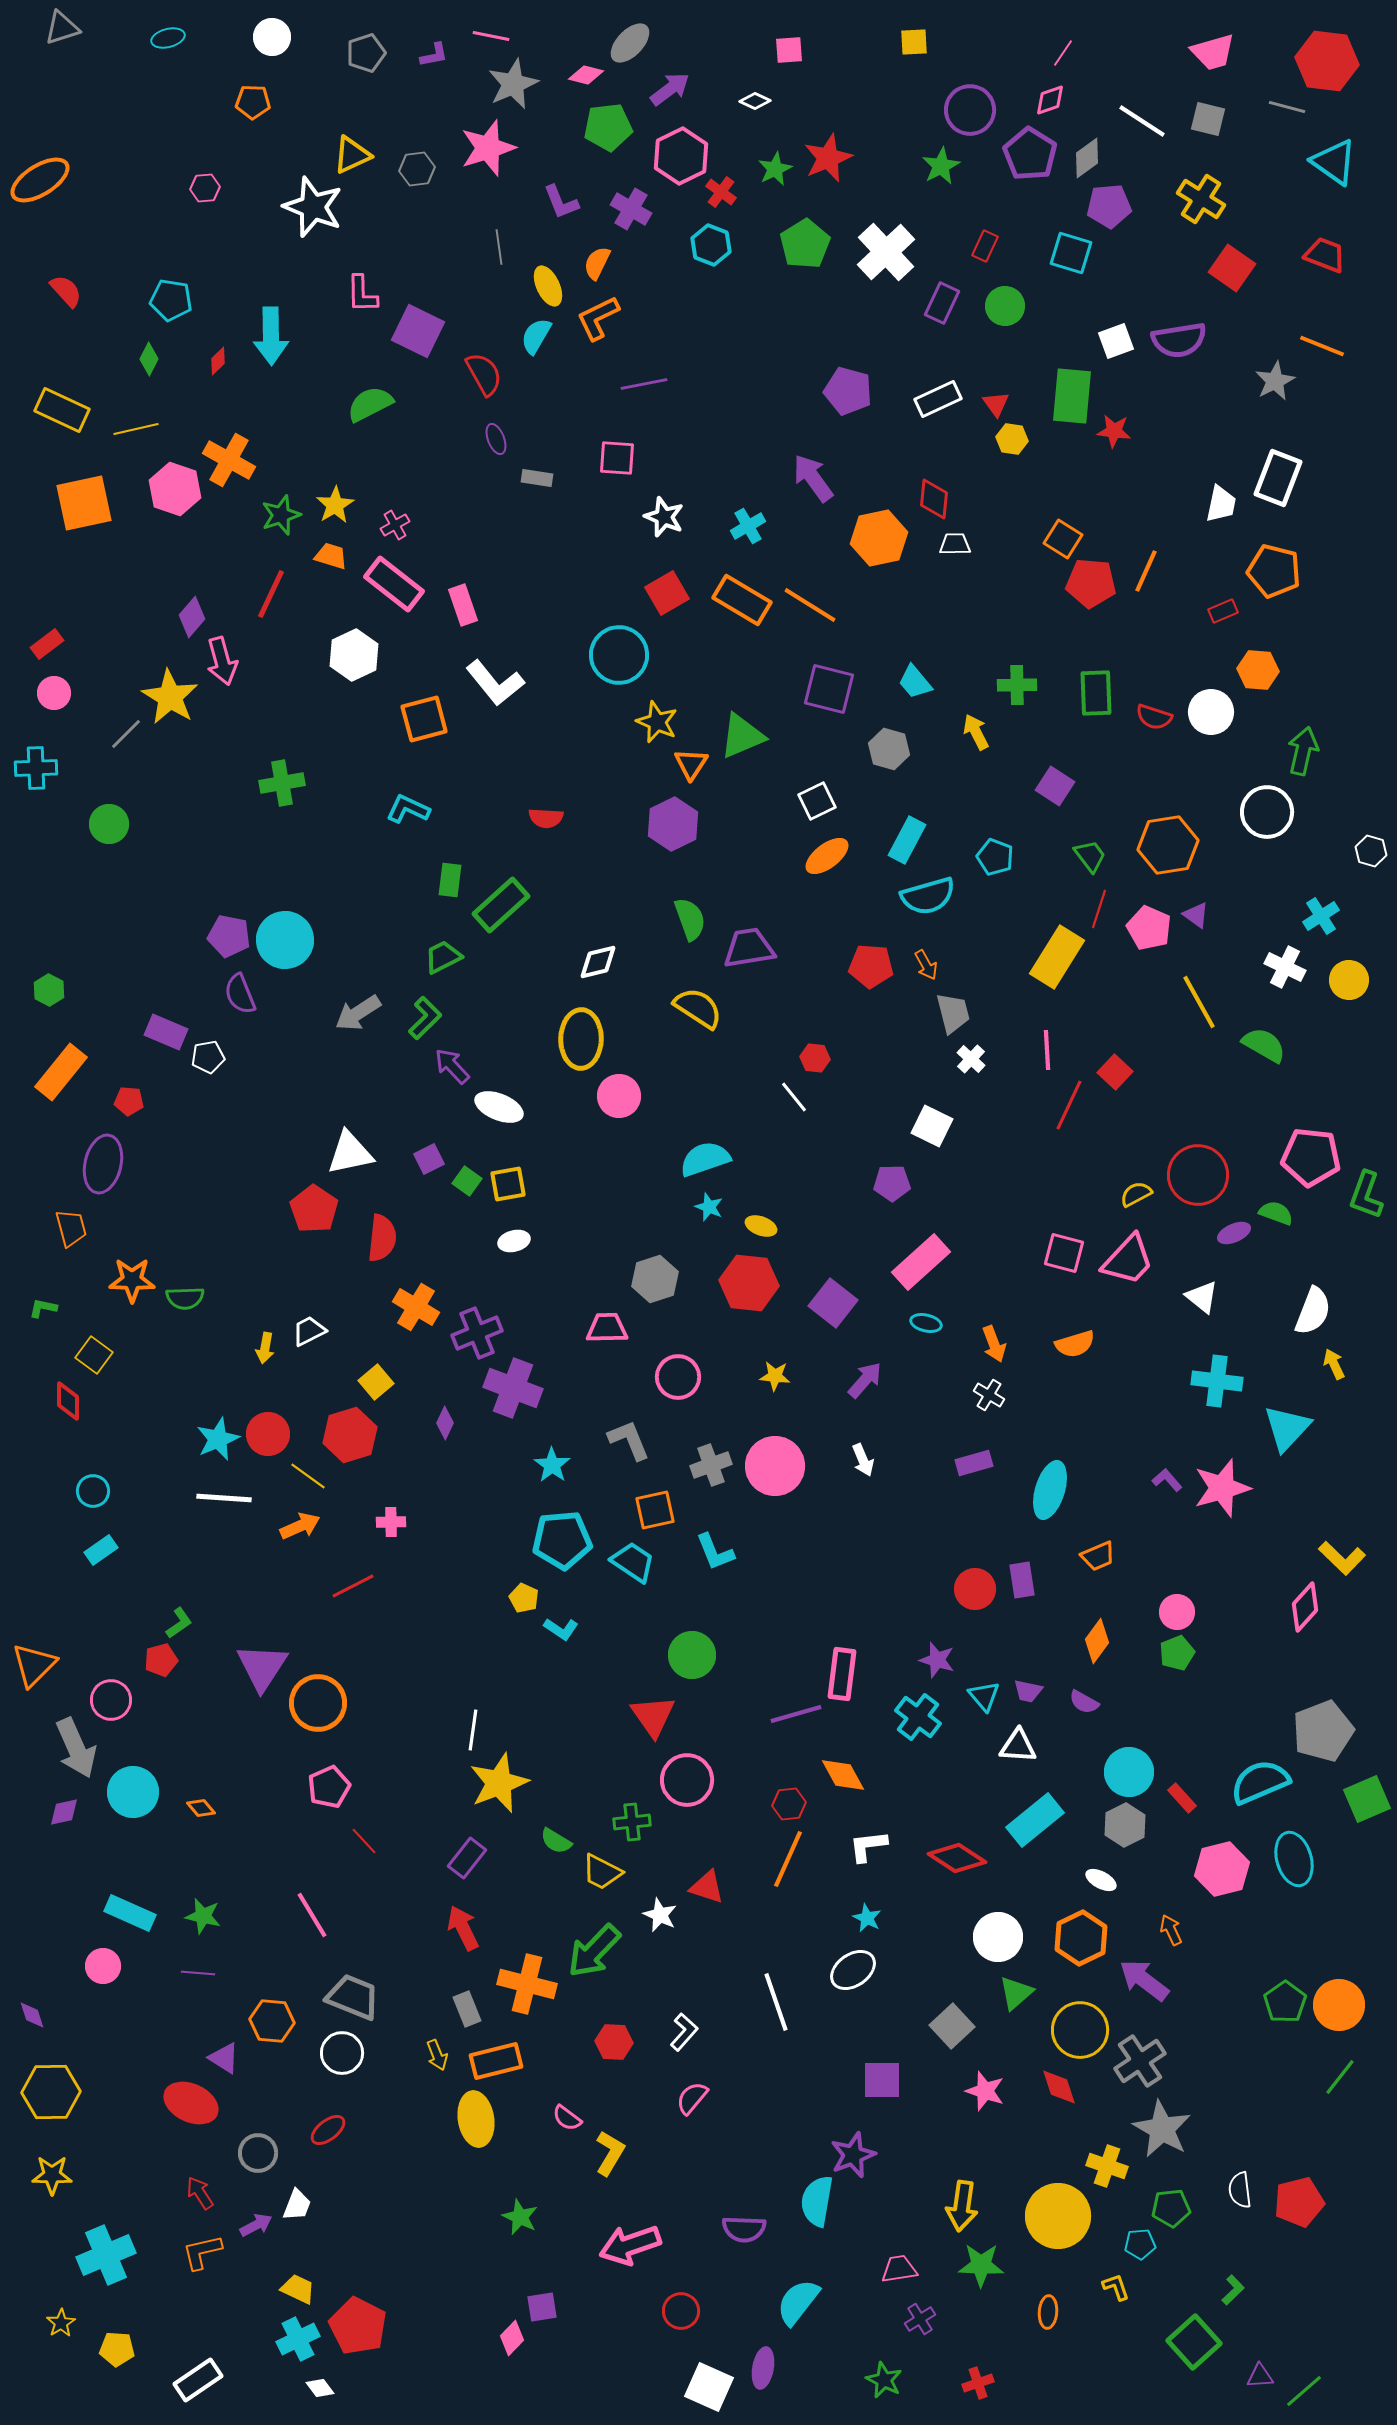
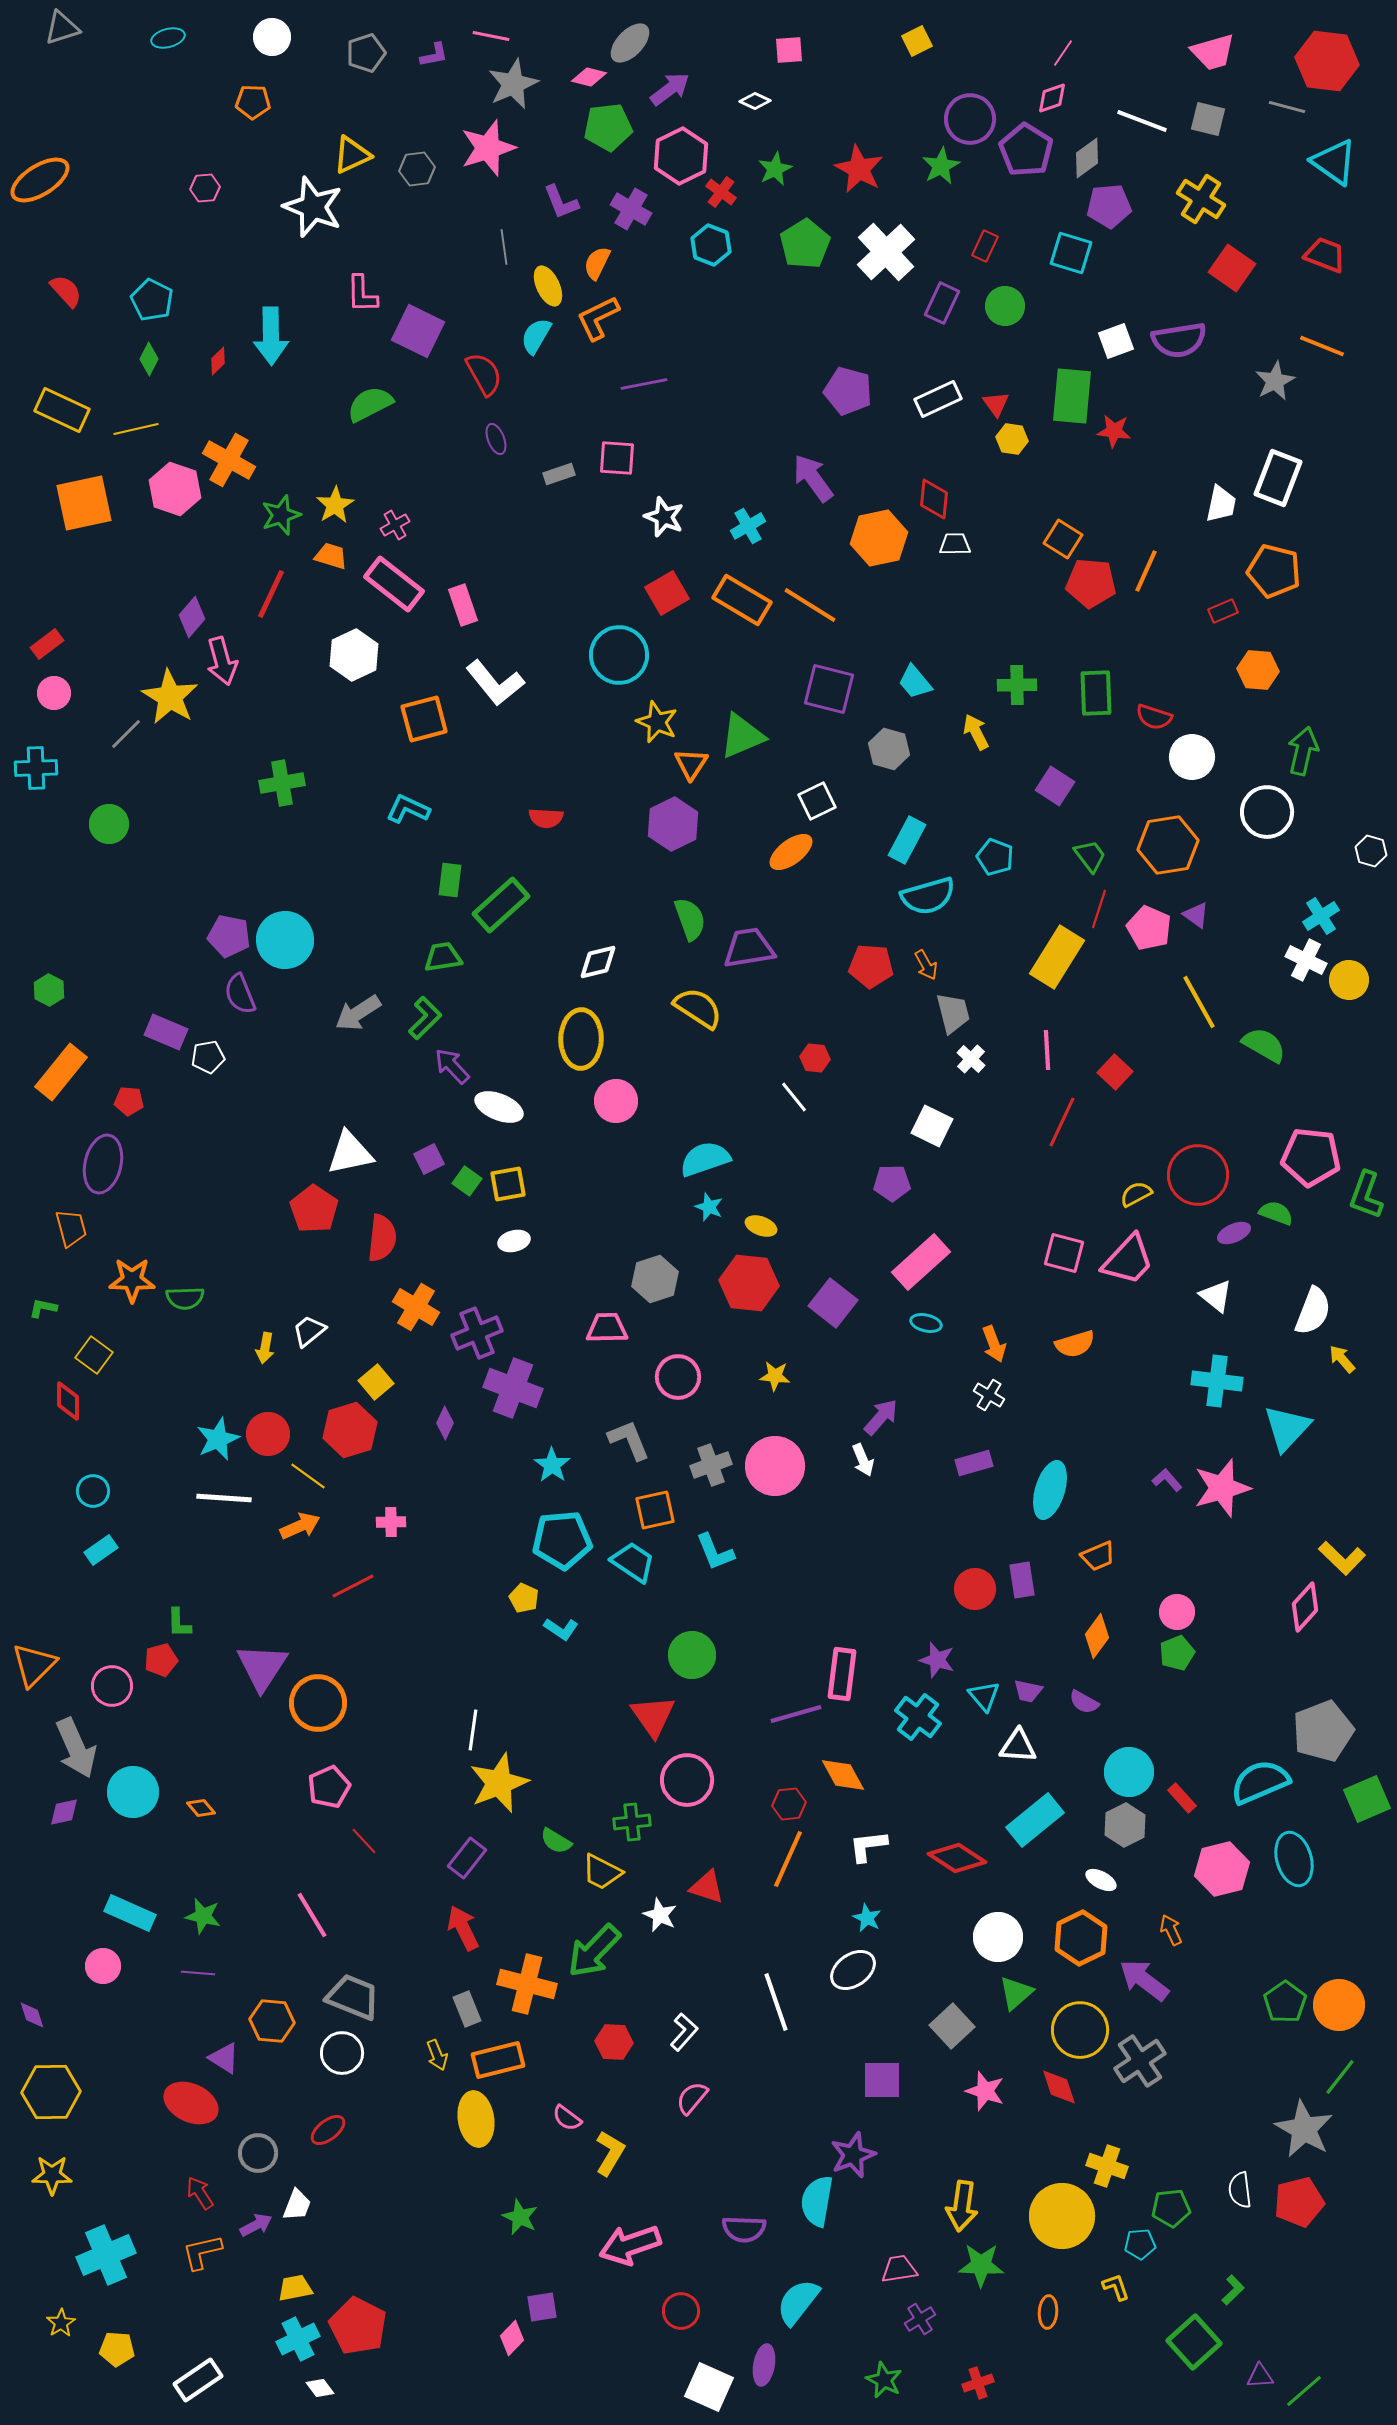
yellow square at (914, 42): moved 3 px right, 1 px up; rotated 24 degrees counterclockwise
pink diamond at (586, 75): moved 3 px right, 2 px down
pink diamond at (1050, 100): moved 2 px right, 2 px up
purple circle at (970, 110): moved 9 px down
white line at (1142, 121): rotated 12 degrees counterclockwise
purple pentagon at (1030, 154): moved 4 px left, 4 px up
red star at (828, 158): moved 31 px right, 11 px down; rotated 21 degrees counterclockwise
gray line at (499, 247): moved 5 px right
cyan pentagon at (171, 300): moved 19 px left; rotated 18 degrees clockwise
gray rectangle at (537, 478): moved 22 px right, 4 px up; rotated 28 degrees counterclockwise
white circle at (1211, 712): moved 19 px left, 45 px down
orange ellipse at (827, 856): moved 36 px left, 4 px up
green trapezoid at (443, 957): rotated 18 degrees clockwise
white cross at (1285, 967): moved 21 px right, 7 px up
pink circle at (619, 1096): moved 3 px left, 5 px down
red line at (1069, 1105): moved 7 px left, 17 px down
white triangle at (1202, 1297): moved 14 px right, 1 px up
white trapezoid at (309, 1331): rotated 12 degrees counterclockwise
yellow arrow at (1334, 1364): moved 8 px right, 5 px up; rotated 16 degrees counterclockwise
purple arrow at (865, 1380): moved 16 px right, 37 px down
red hexagon at (350, 1435): moved 5 px up
green L-shape at (179, 1623): rotated 124 degrees clockwise
orange diamond at (1097, 1641): moved 5 px up
pink circle at (111, 1700): moved 1 px right, 14 px up
orange rectangle at (496, 2061): moved 2 px right, 1 px up
gray star at (1162, 2129): moved 142 px right
yellow circle at (1058, 2216): moved 4 px right
yellow trapezoid at (298, 2289): moved 3 px left, 1 px up; rotated 36 degrees counterclockwise
purple ellipse at (763, 2368): moved 1 px right, 3 px up
